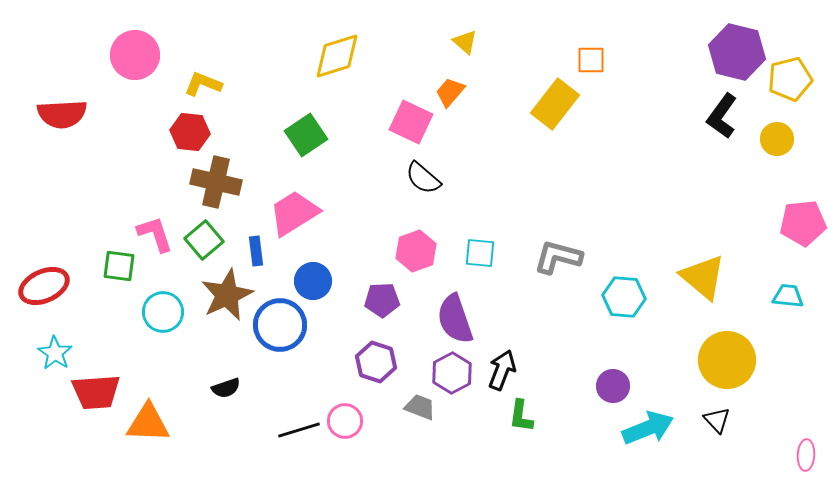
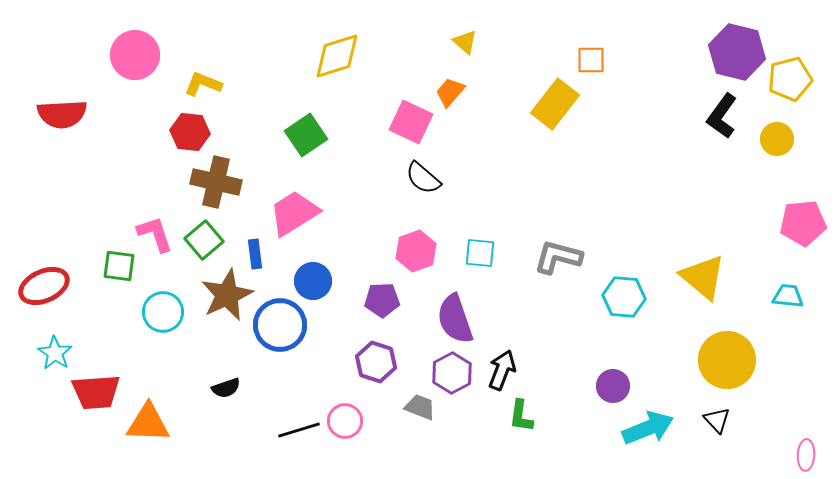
blue rectangle at (256, 251): moved 1 px left, 3 px down
